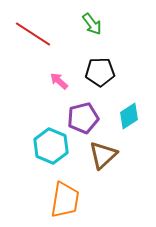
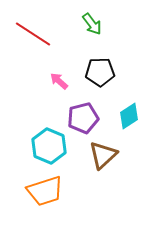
cyan hexagon: moved 2 px left
orange trapezoid: moved 20 px left, 9 px up; rotated 63 degrees clockwise
